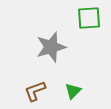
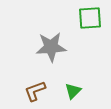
green square: moved 1 px right
gray star: rotated 12 degrees clockwise
